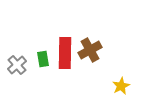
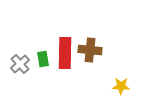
brown cross: rotated 35 degrees clockwise
gray cross: moved 3 px right, 1 px up
yellow star: rotated 30 degrees clockwise
